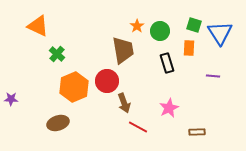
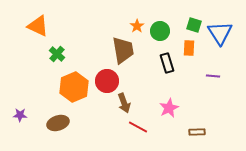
purple star: moved 9 px right, 16 px down
